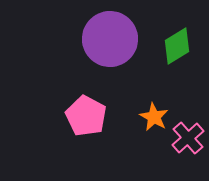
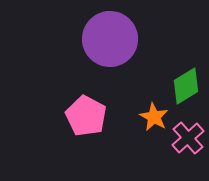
green diamond: moved 9 px right, 40 px down
